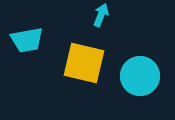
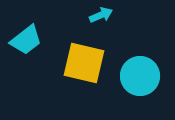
cyan arrow: rotated 45 degrees clockwise
cyan trapezoid: moved 1 px left; rotated 28 degrees counterclockwise
